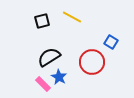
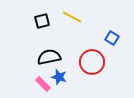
blue square: moved 1 px right, 4 px up
black semicircle: rotated 20 degrees clockwise
blue star: rotated 14 degrees counterclockwise
